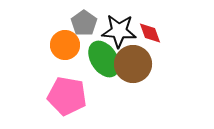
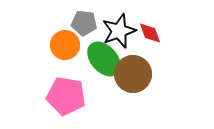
gray pentagon: rotated 30 degrees counterclockwise
black star: rotated 24 degrees counterclockwise
green ellipse: rotated 9 degrees counterclockwise
brown circle: moved 10 px down
pink pentagon: moved 1 px left
